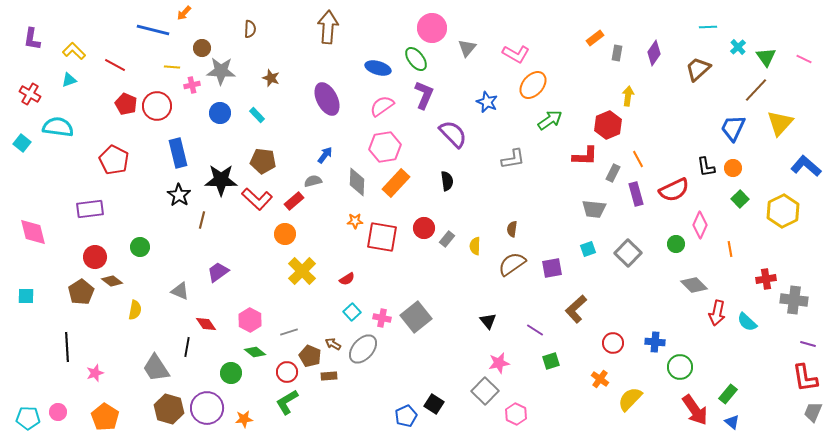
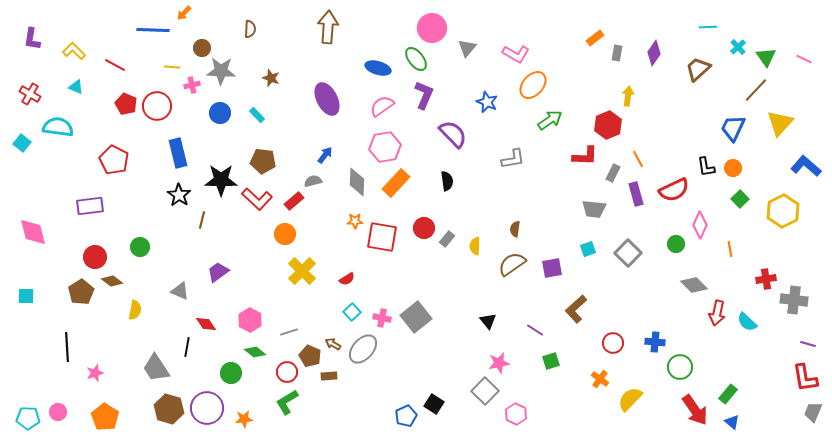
blue line at (153, 30): rotated 12 degrees counterclockwise
cyan triangle at (69, 80): moved 7 px right, 7 px down; rotated 42 degrees clockwise
purple rectangle at (90, 209): moved 3 px up
brown semicircle at (512, 229): moved 3 px right
